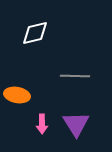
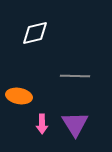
orange ellipse: moved 2 px right, 1 px down
purple triangle: moved 1 px left
